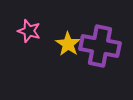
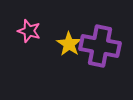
yellow star: moved 1 px right
